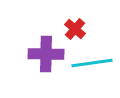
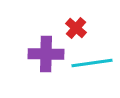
red cross: moved 1 px right, 1 px up
